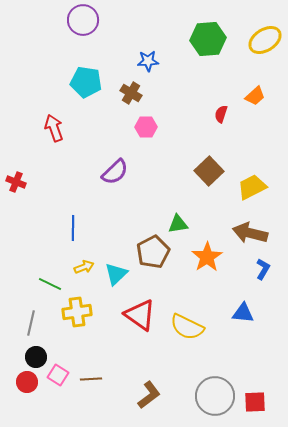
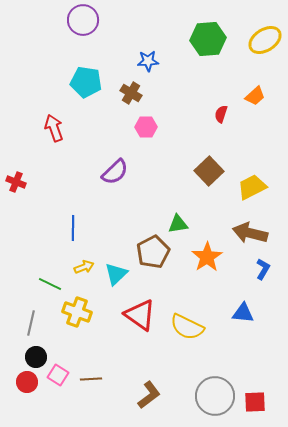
yellow cross: rotated 28 degrees clockwise
